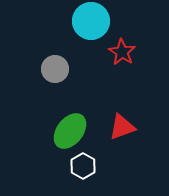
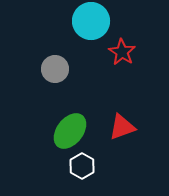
white hexagon: moved 1 px left
